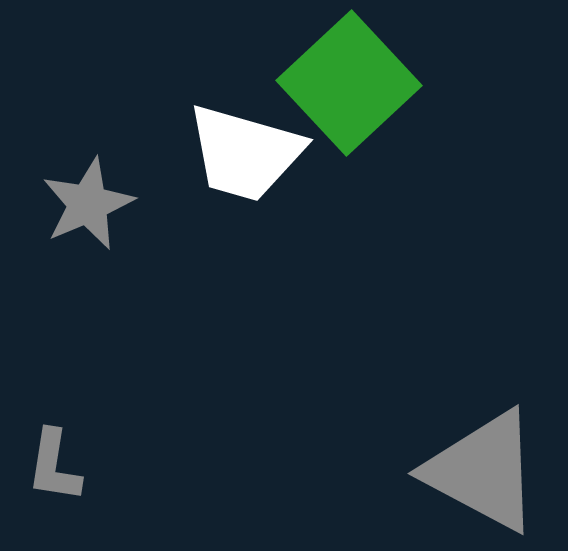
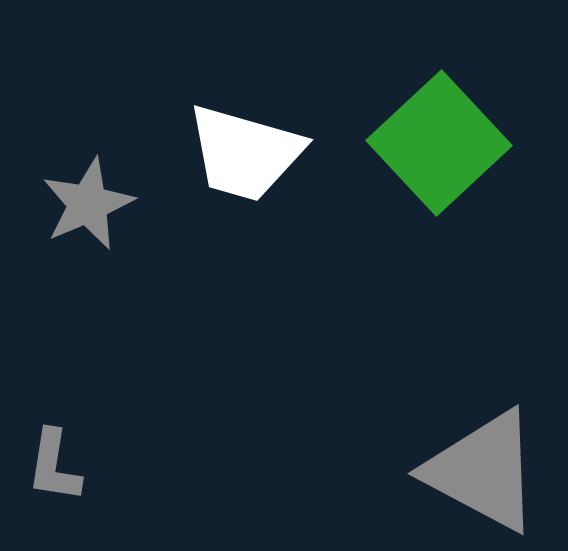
green square: moved 90 px right, 60 px down
